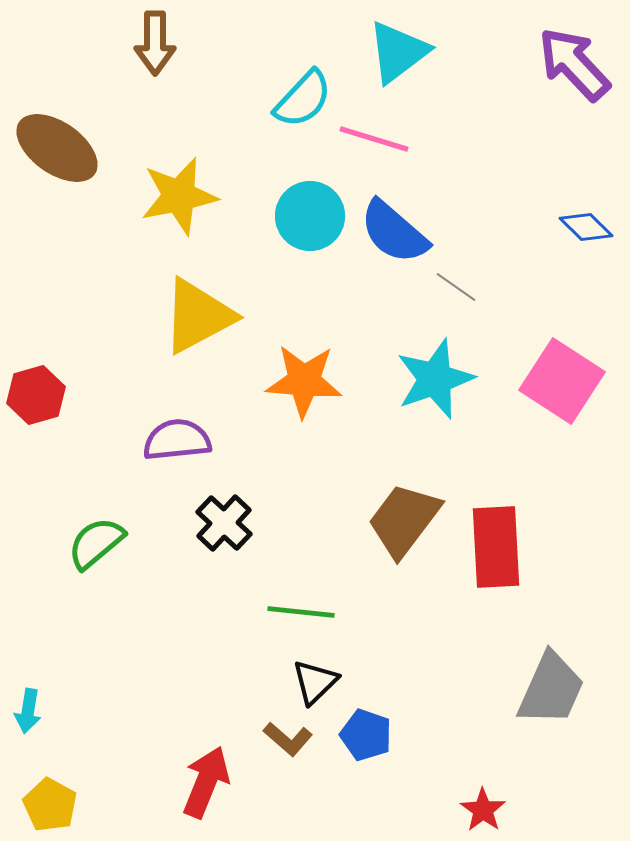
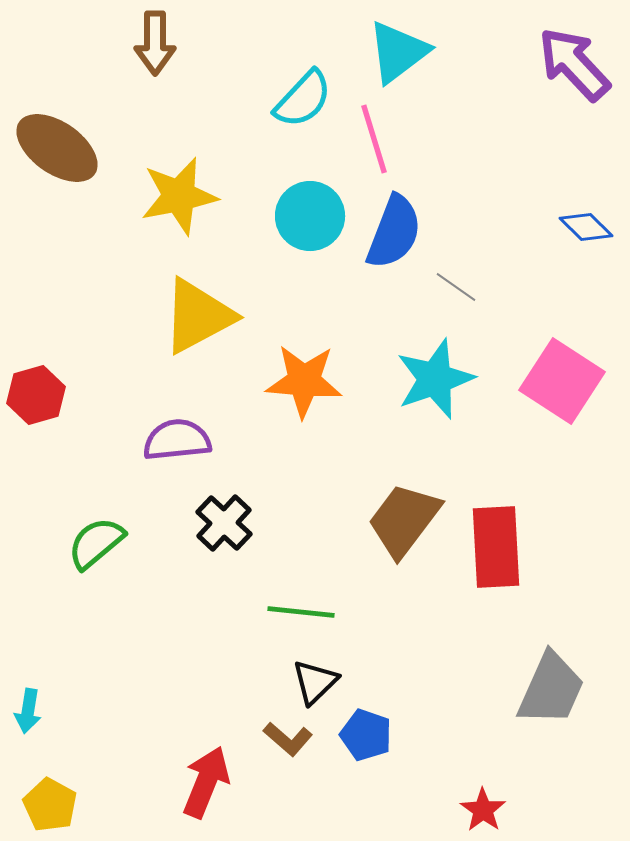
pink line: rotated 56 degrees clockwise
blue semicircle: rotated 110 degrees counterclockwise
